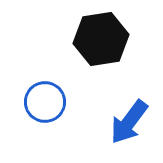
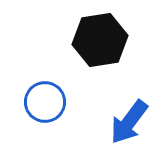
black hexagon: moved 1 px left, 1 px down
